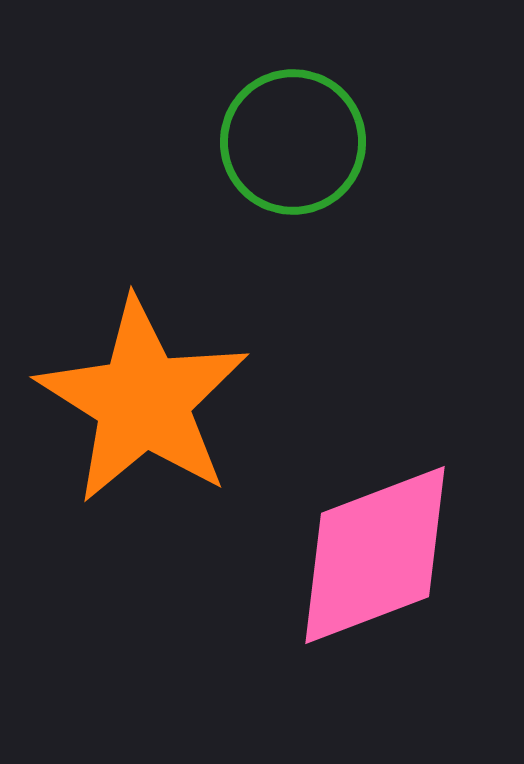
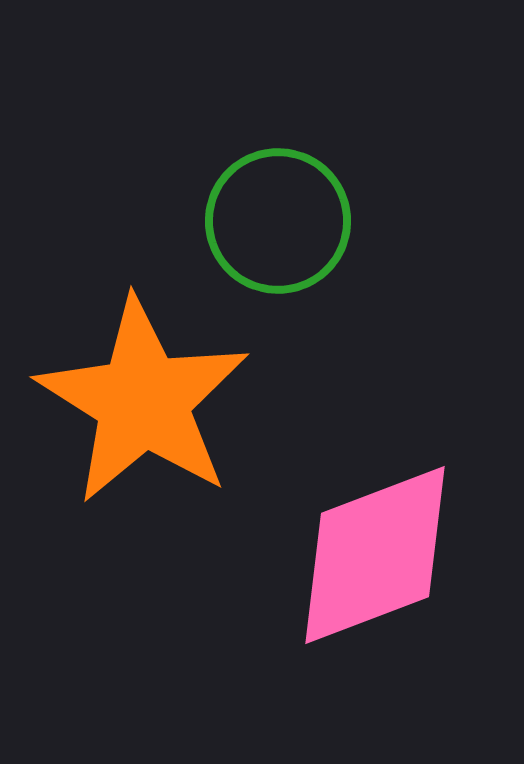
green circle: moved 15 px left, 79 px down
